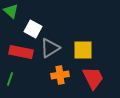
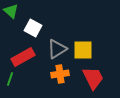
white square: moved 1 px up
gray triangle: moved 7 px right, 1 px down
red rectangle: moved 2 px right, 5 px down; rotated 40 degrees counterclockwise
orange cross: moved 1 px up
